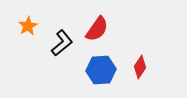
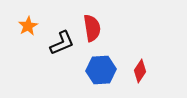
red semicircle: moved 5 px left, 1 px up; rotated 44 degrees counterclockwise
black L-shape: rotated 16 degrees clockwise
red diamond: moved 4 px down
